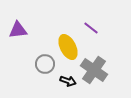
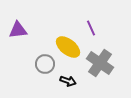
purple line: rotated 28 degrees clockwise
yellow ellipse: rotated 25 degrees counterclockwise
gray cross: moved 6 px right, 7 px up
